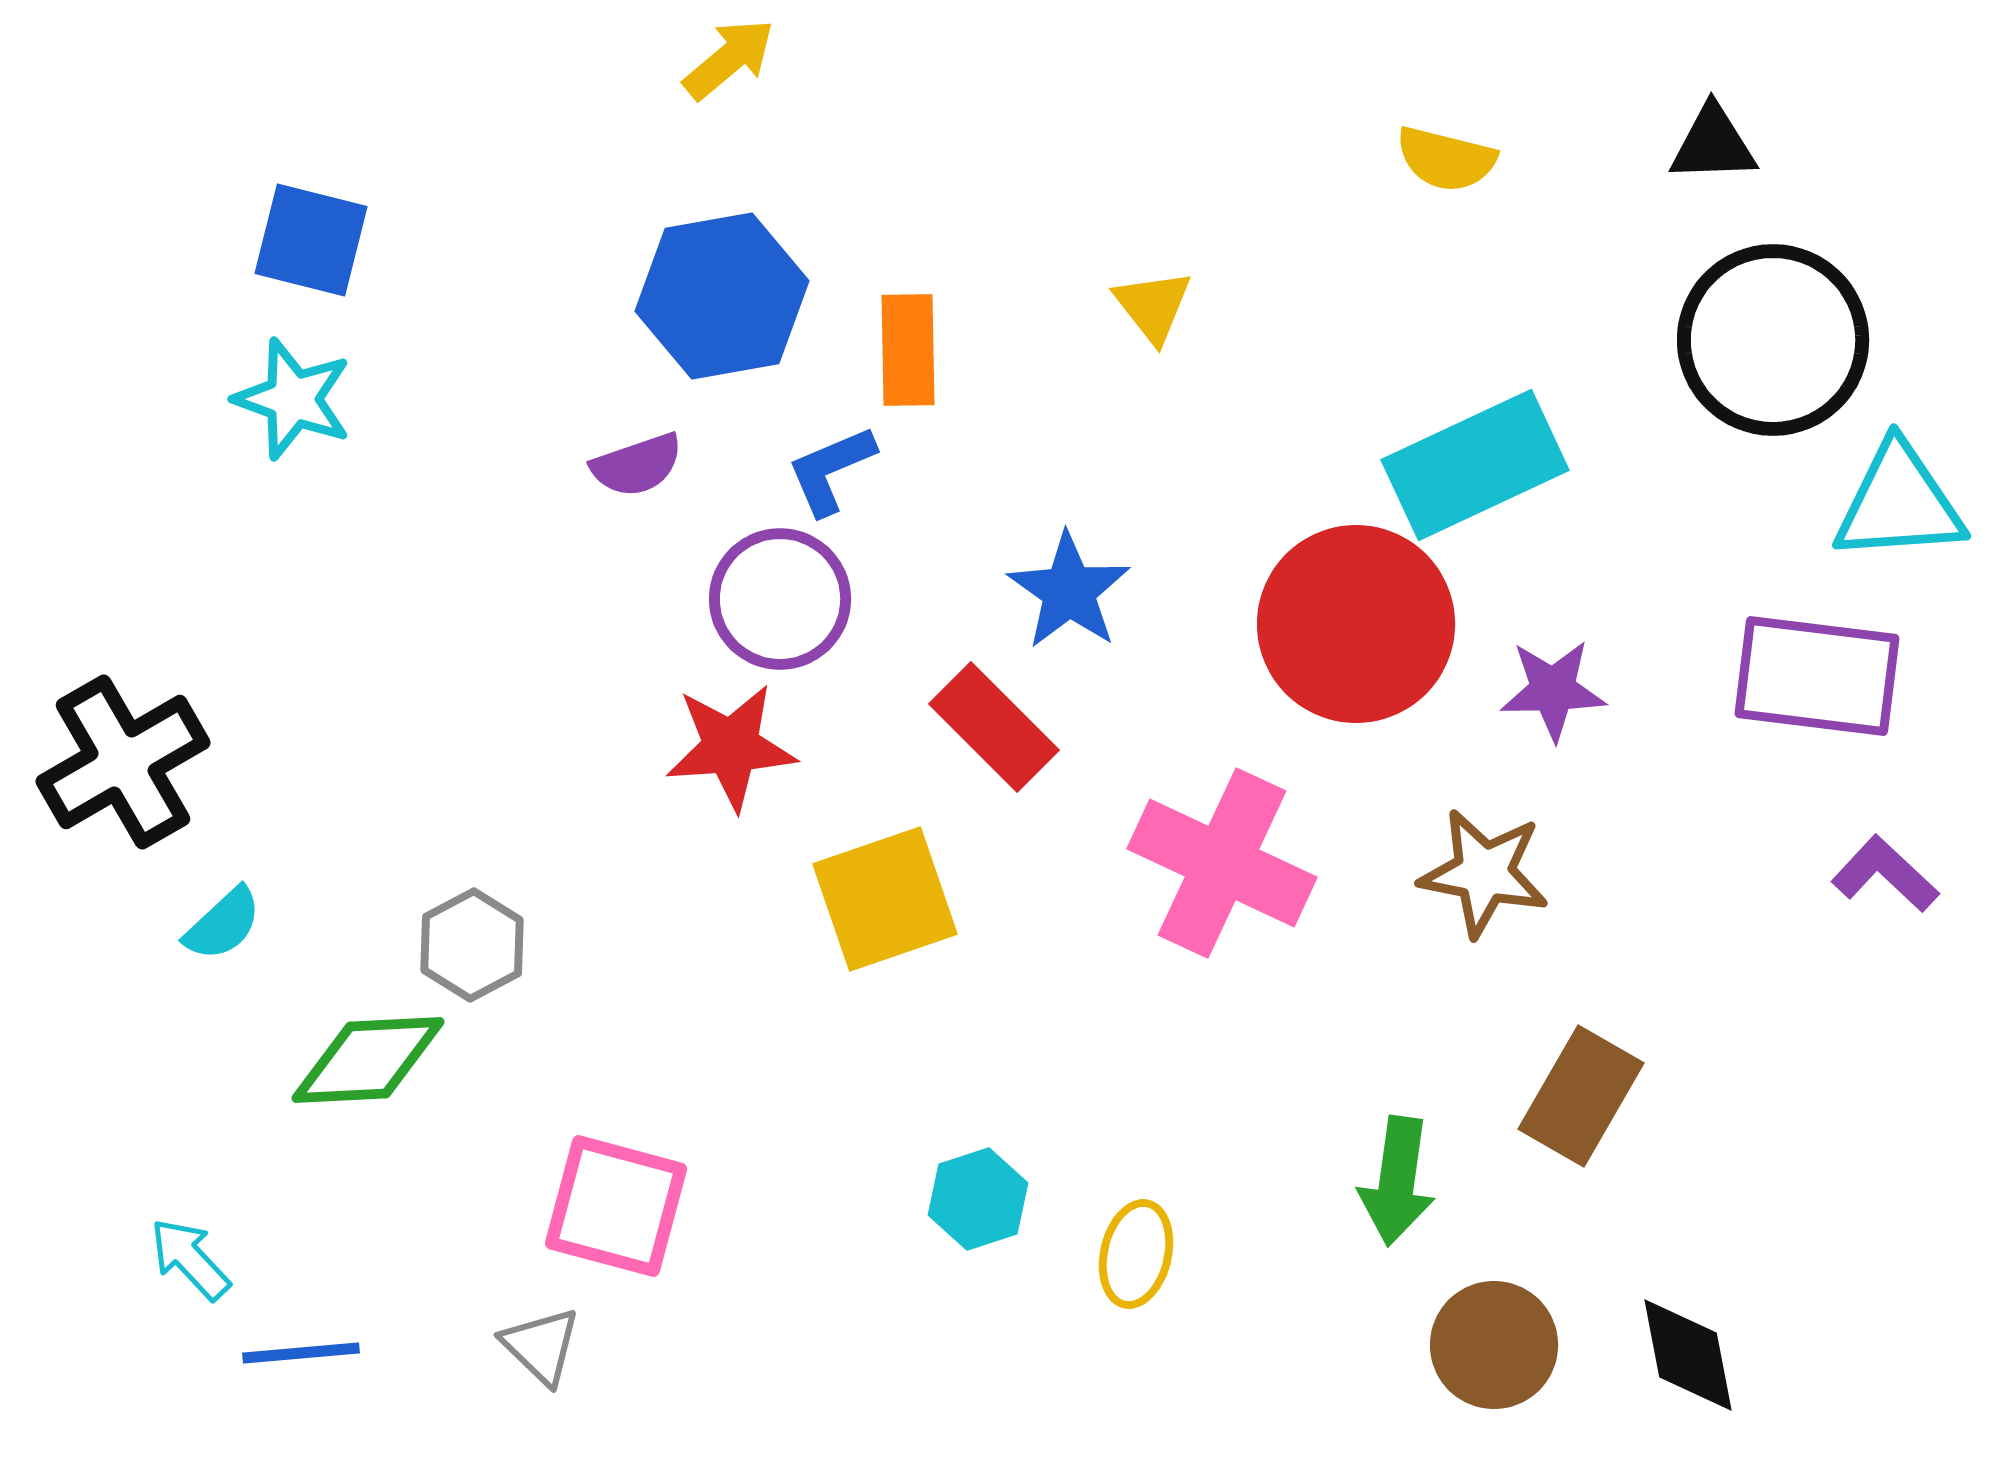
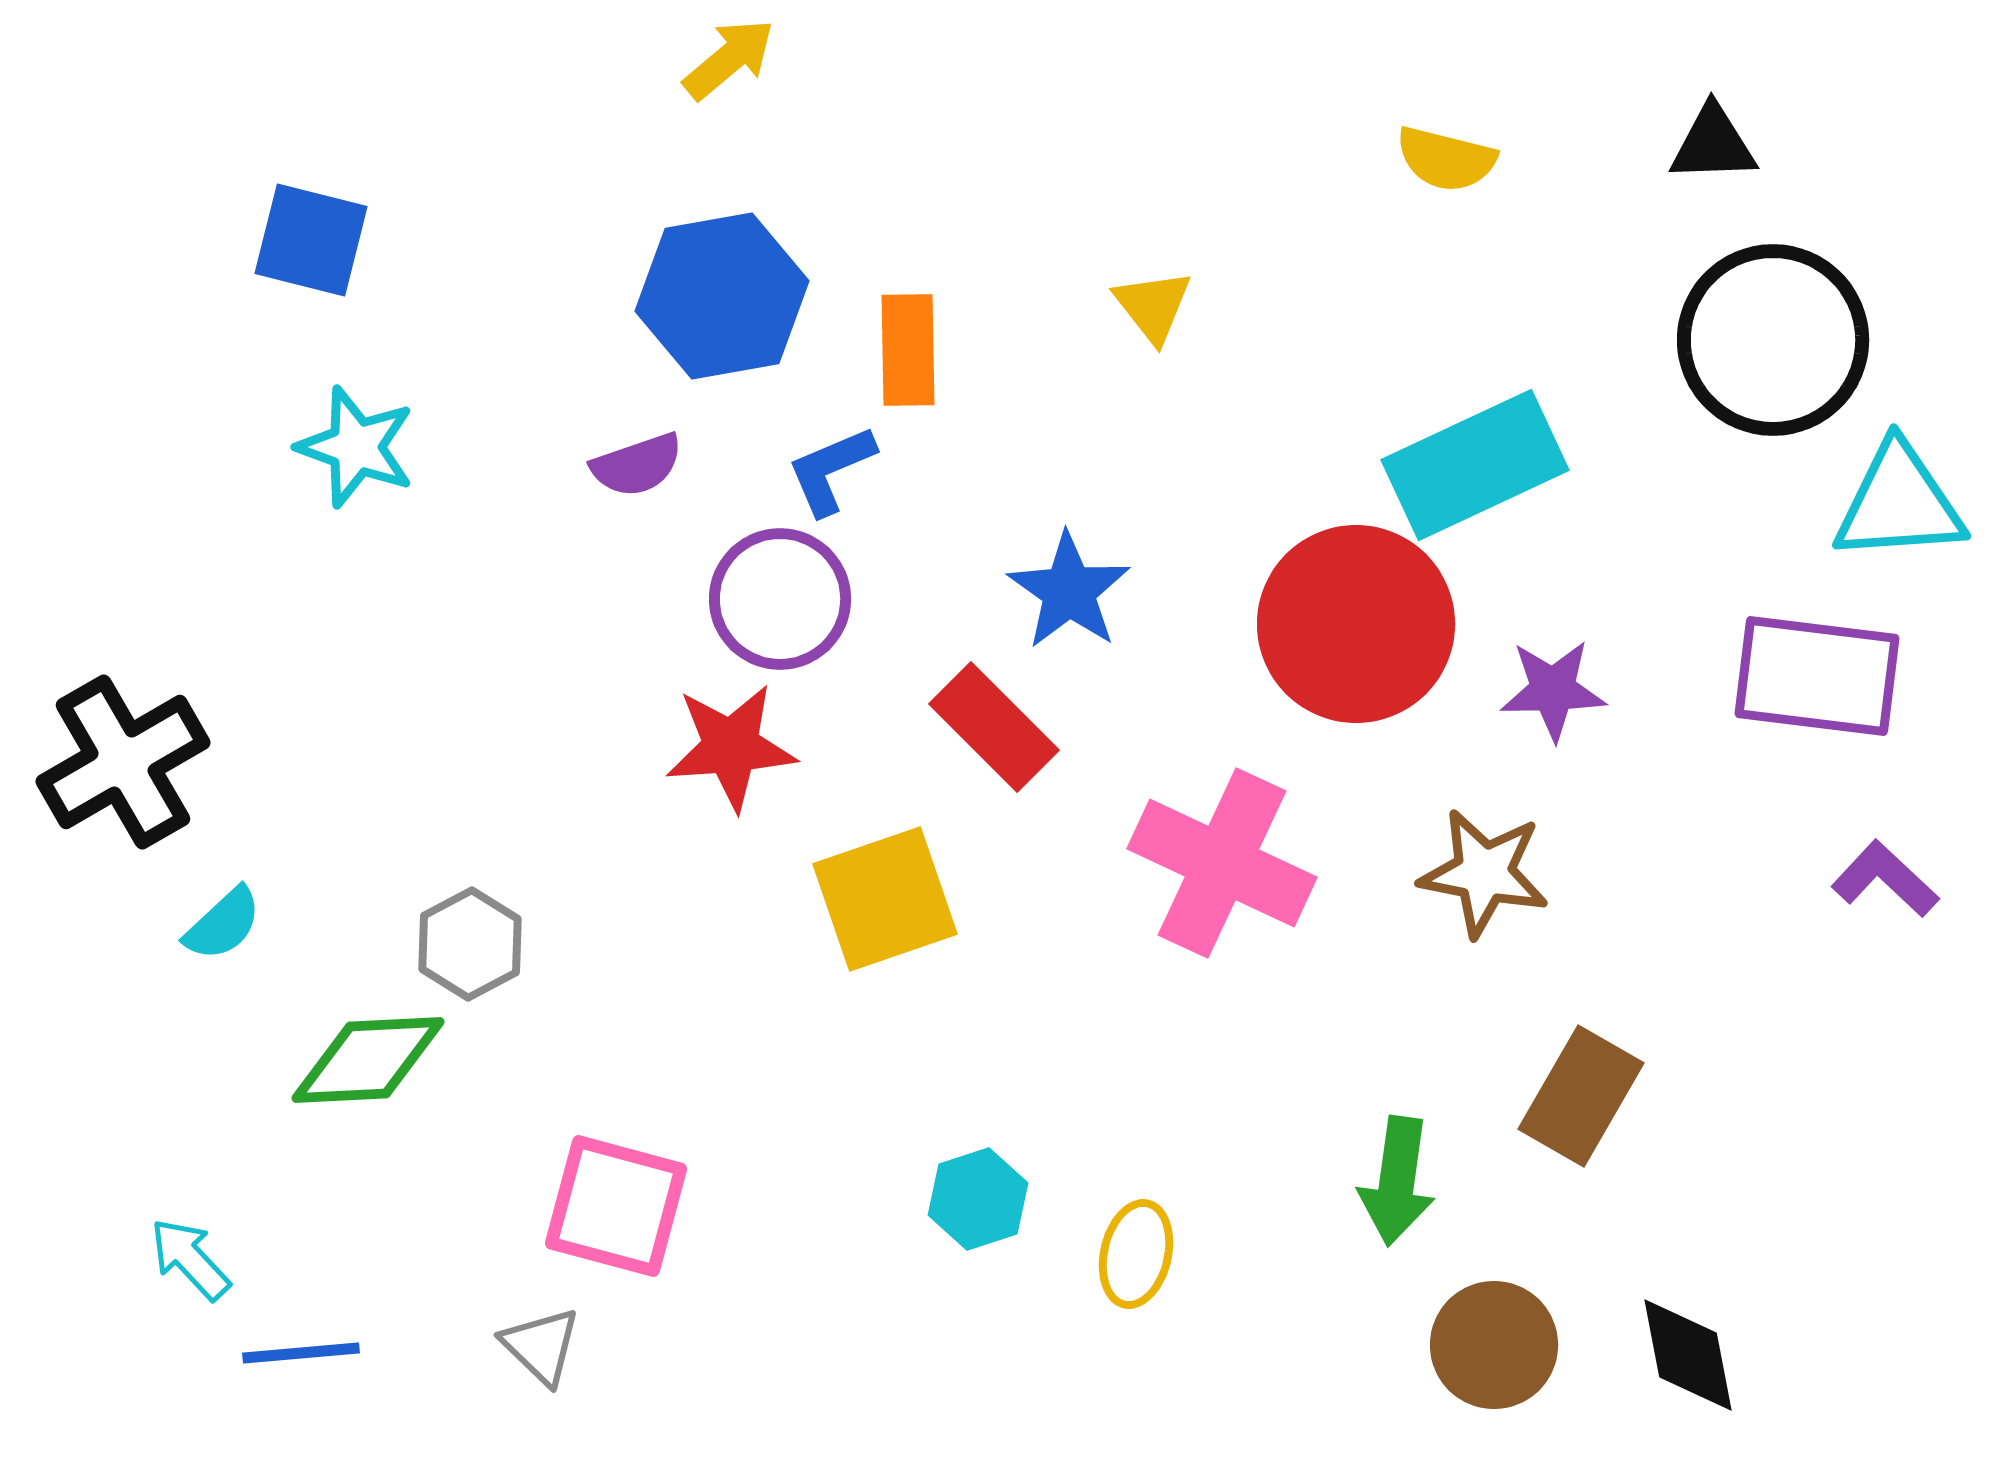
cyan star: moved 63 px right, 48 px down
purple L-shape: moved 5 px down
gray hexagon: moved 2 px left, 1 px up
